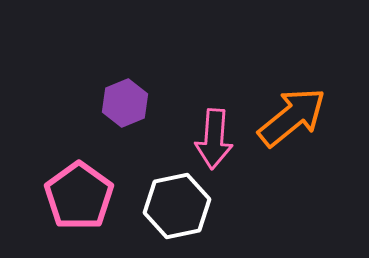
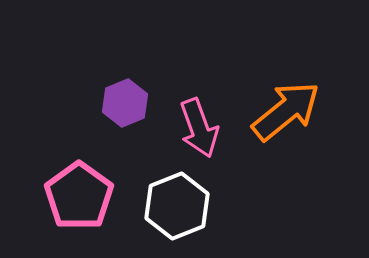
orange arrow: moved 6 px left, 6 px up
pink arrow: moved 15 px left, 11 px up; rotated 24 degrees counterclockwise
white hexagon: rotated 10 degrees counterclockwise
